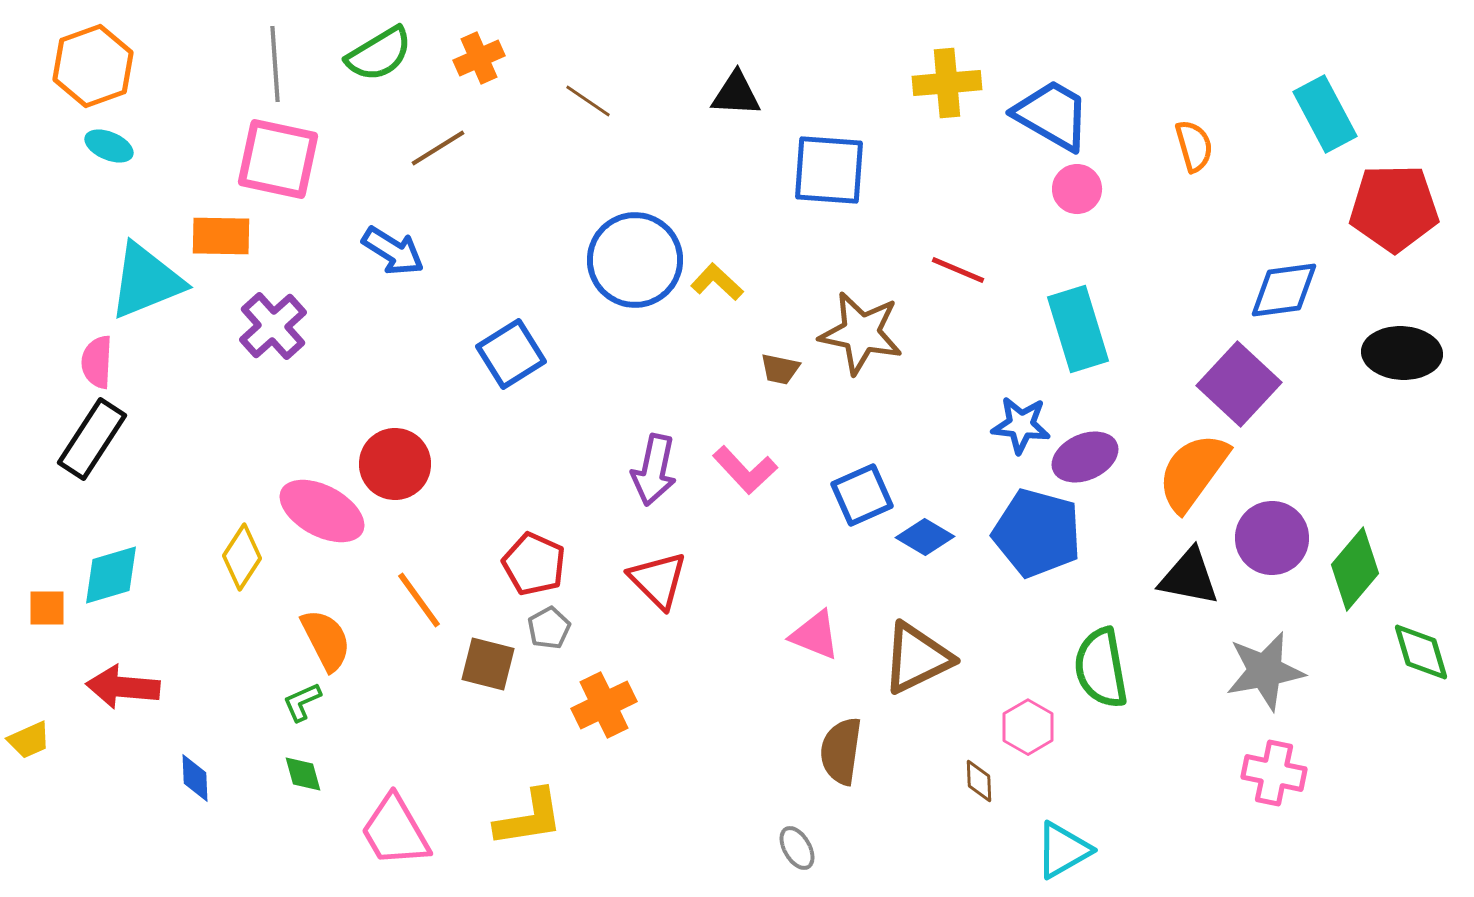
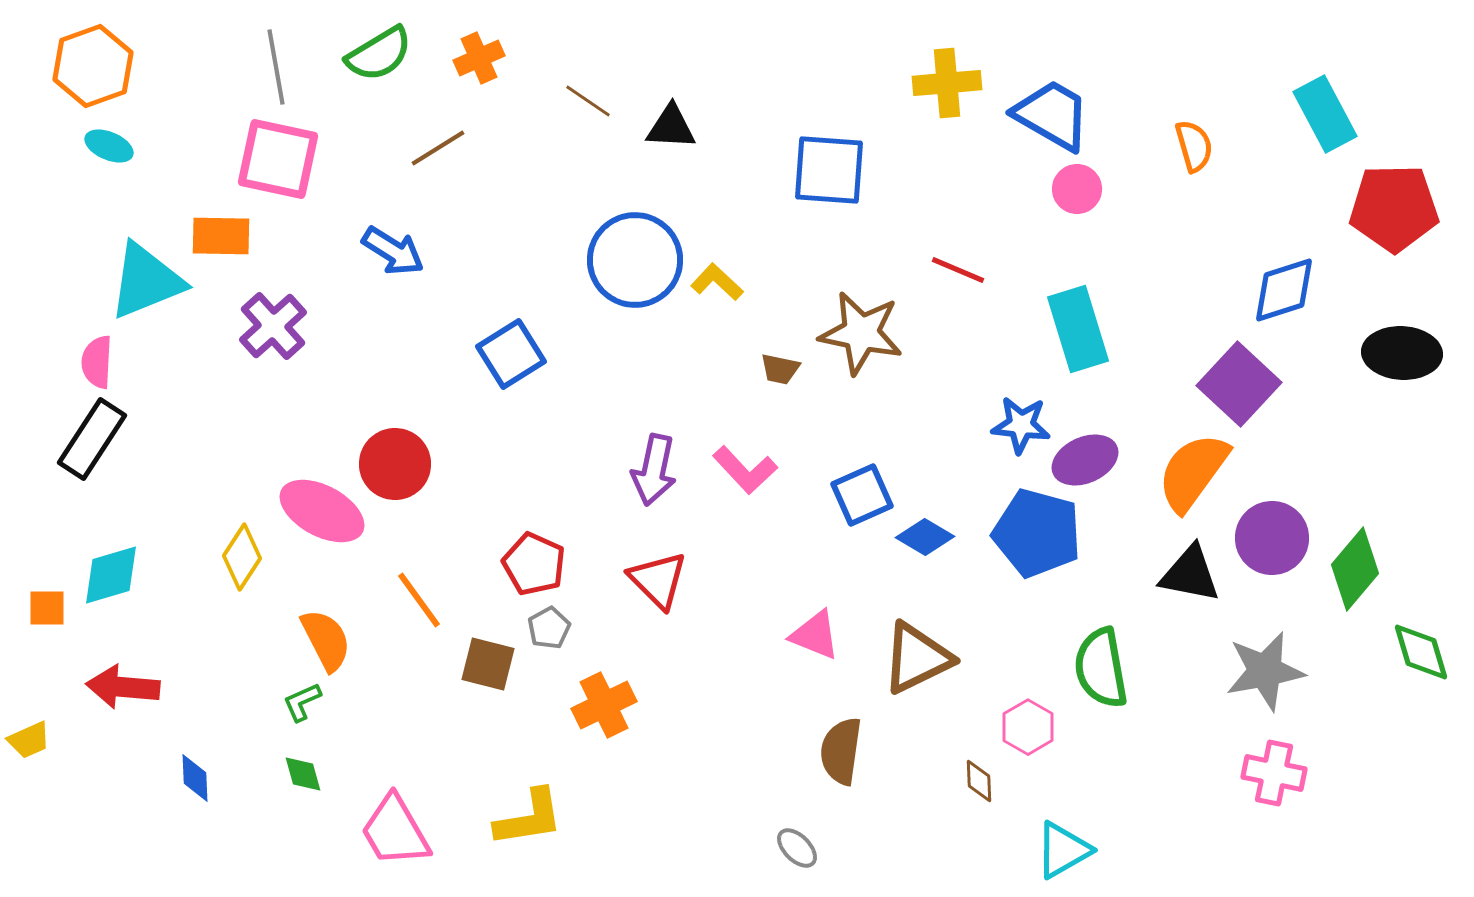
gray line at (275, 64): moved 1 px right, 3 px down; rotated 6 degrees counterclockwise
black triangle at (736, 94): moved 65 px left, 33 px down
blue diamond at (1284, 290): rotated 10 degrees counterclockwise
purple ellipse at (1085, 457): moved 3 px down
black triangle at (1189, 577): moved 1 px right, 3 px up
gray ellipse at (797, 848): rotated 15 degrees counterclockwise
